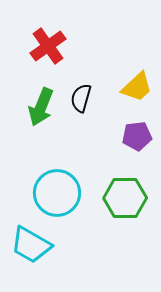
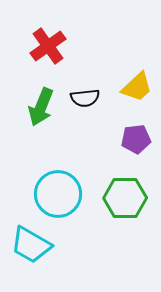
black semicircle: moved 4 px right; rotated 112 degrees counterclockwise
purple pentagon: moved 1 px left, 3 px down
cyan circle: moved 1 px right, 1 px down
